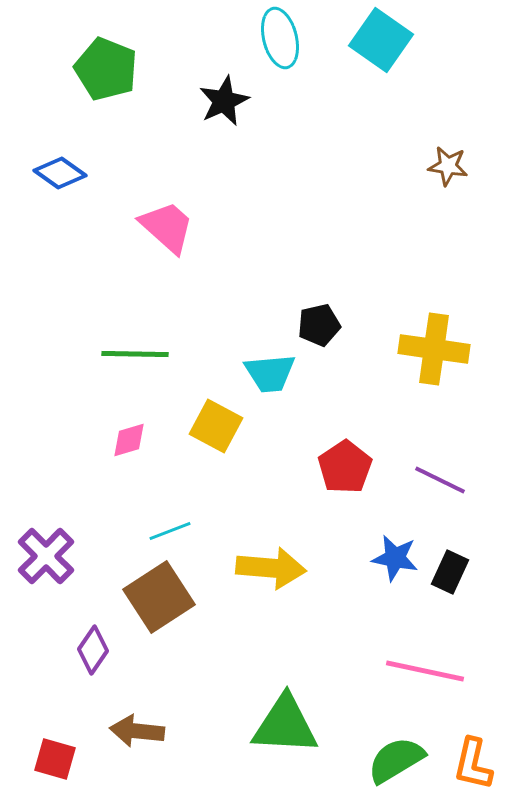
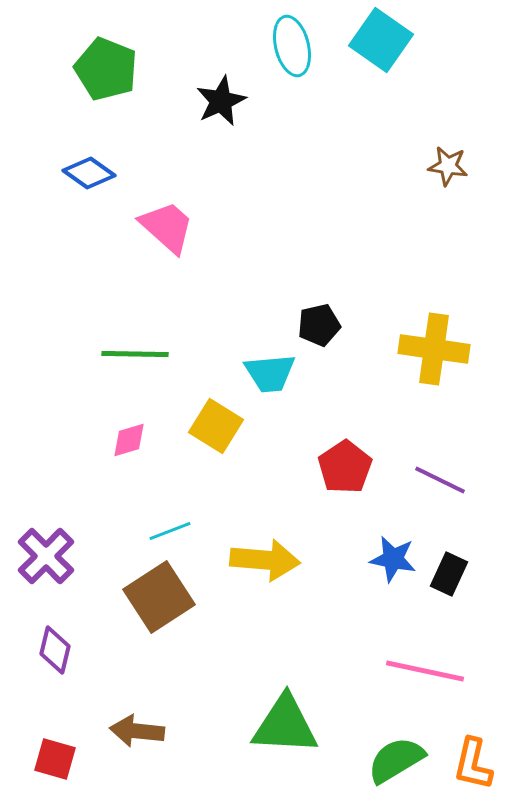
cyan ellipse: moved 12 px right, 8 px down
black star: moved 3 px left
blue diamond: moved 29 px right
yellow square: rotated 4 degrees clockwise
blue star: moved 2 px left, 1 px down
yellow arrow: moved 6 px left, 8 px up
black rectangle: moved 1 px left, 2 px down
purple diamond: moved 38 px left; rotated 21 degrees counterclockwise
